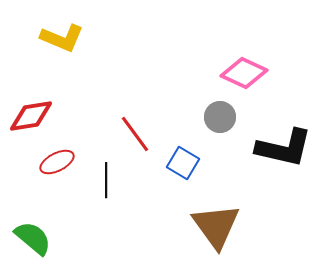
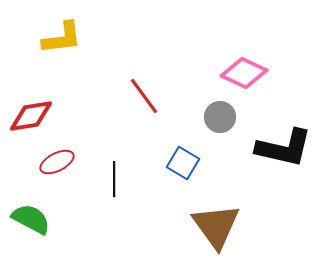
yellow L-shape: rotated 30 degrees counterclockwise
red line: moved 9 px right, 38 px up
black line: moved 8 px right, 1 px up
green semicircle: moved 2 px left, 19 px up; rotated 12 degrees counterclockwise
